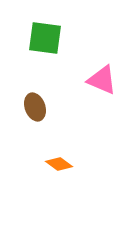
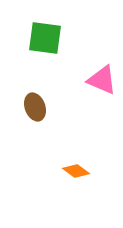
orange diamond: moved 17 px right, 7 px down
